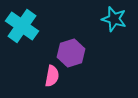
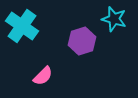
purple hexagon: moved 11 px right, 12 px up
pink semicircle: moved 9 px left; rotated 35 degrees clockwise
